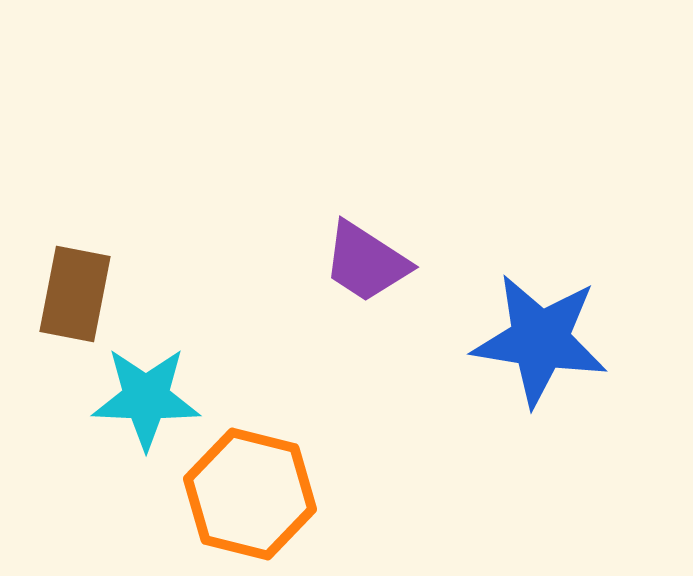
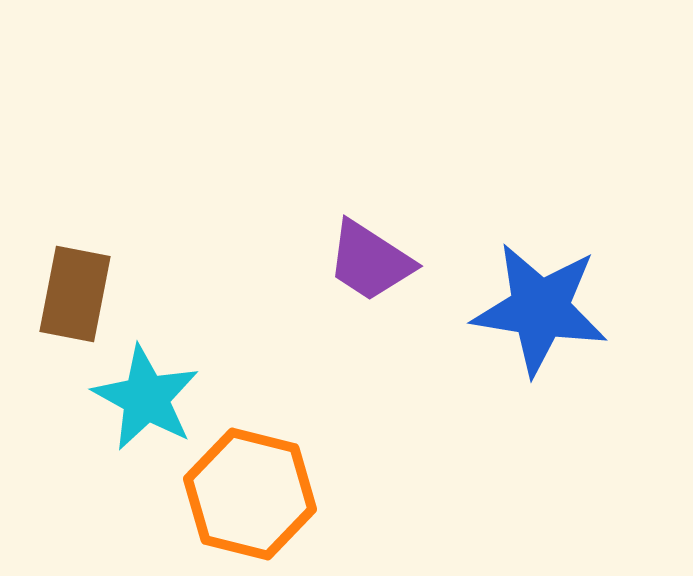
purple trapezoid: moved 4 px right, 1 px up
blue star: moved 31 px up
cyan star: rotated 27 degrees clockwise
